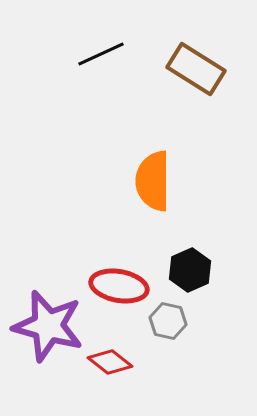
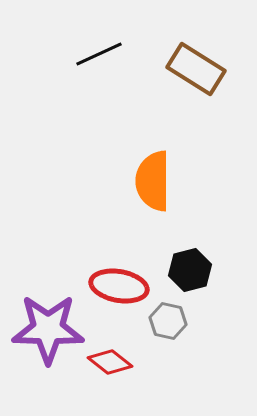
black line: moved 2 px left
black hexagon: rotated 9 degrees clockwise
purple star: moved 3 px down; rotated 14 degrees counterclockwise
